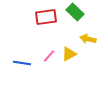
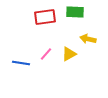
green rectangle: rotated 42 degrees counterclockwise
red rectangle: moved 1 px left
pink line: moved 3 px left, 2 px up
blue line: moved 1 px left
